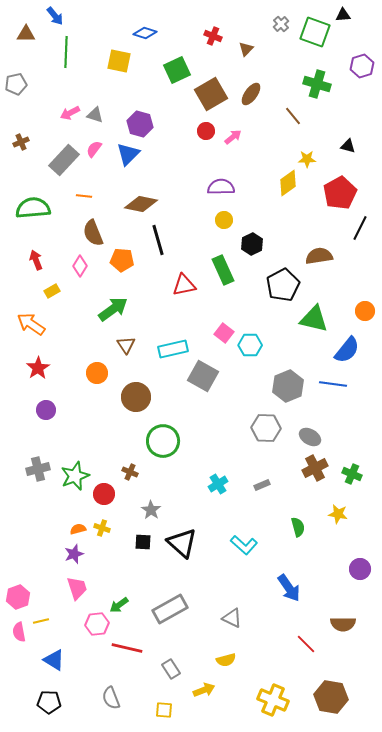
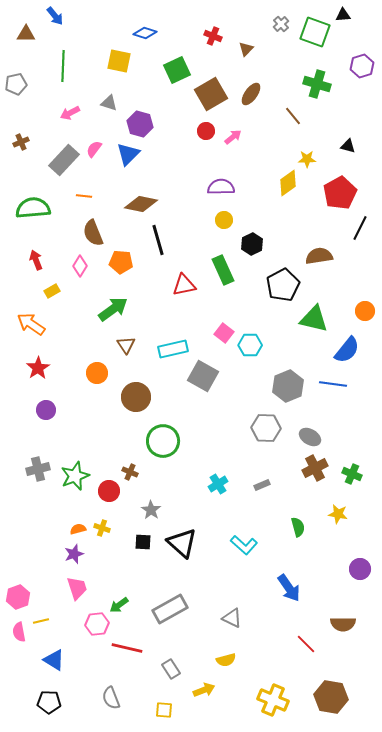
green line at (66, 52): moved 3 px left, 14 px down
gray triangle at (95, 115): moved 14 px right, 12 px up
orange pentagon at (122, 260): moved 1 px left, 2 px down
red circle at (104, 494): moved 5 px right, 3 px up
